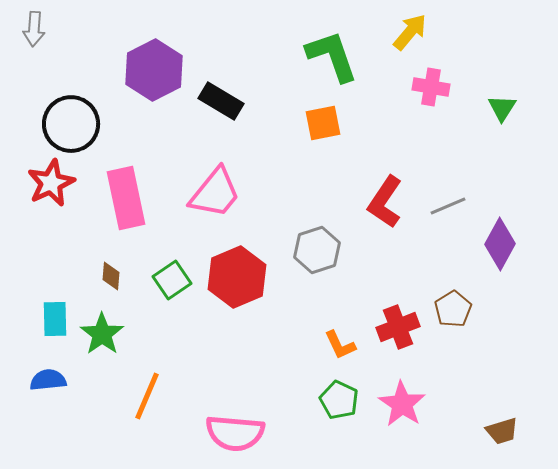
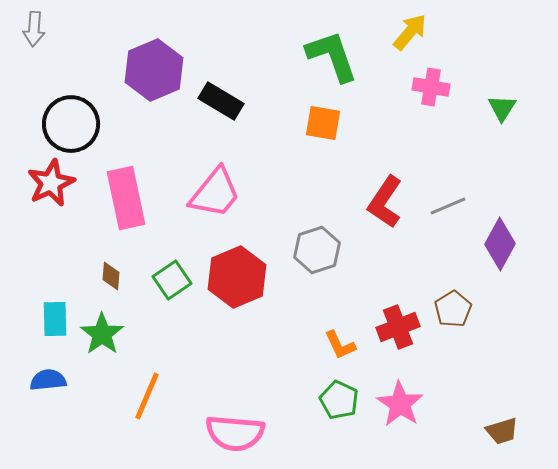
purple hexagon: rotated 4 degrees clockwise
orange square: rotated 21 degrees clockwise
pink star: moved 2 px left
